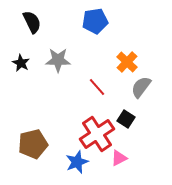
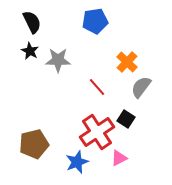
black star: moved 9 px right, 12 px up
red cross: moved 2 px up
brown pentagon: moved 1 px right
